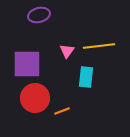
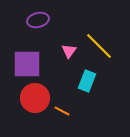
purple ellipse: moved 1 px left, 5 px down
yellow line: rotated 52 degrees clockwise
pink triangle: moved 2 px right
cyan rectangle: moved 1 px right, 4 px down; rotated 15 degrees clockwise
orange line: rotated 49 degrees clockwise
